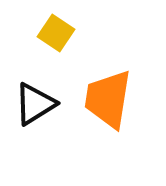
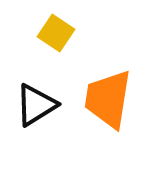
black triangle: moved 1 px right, 1 px down
